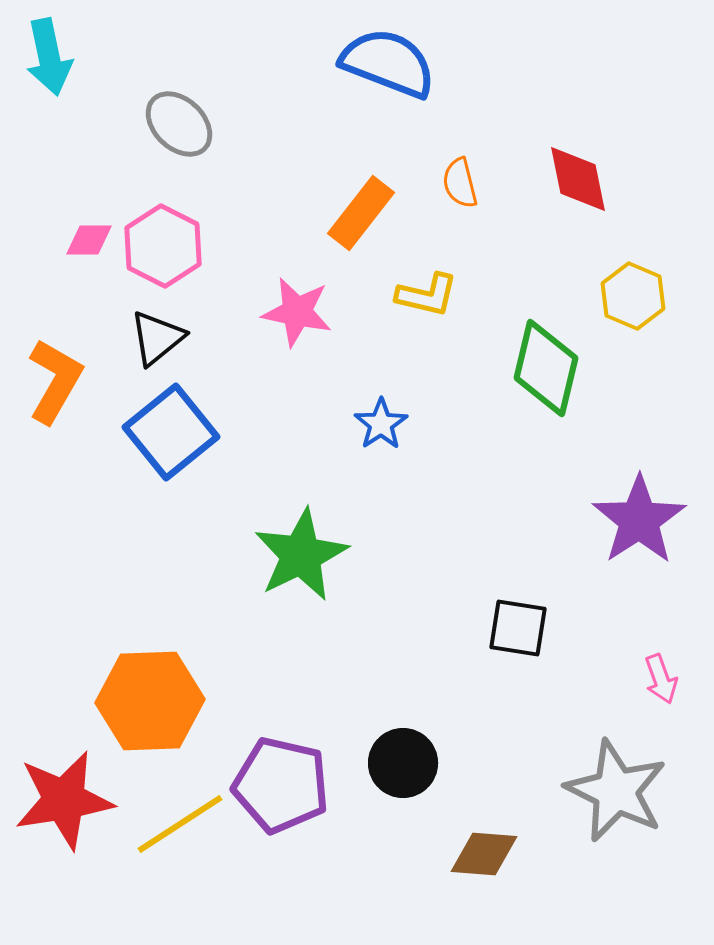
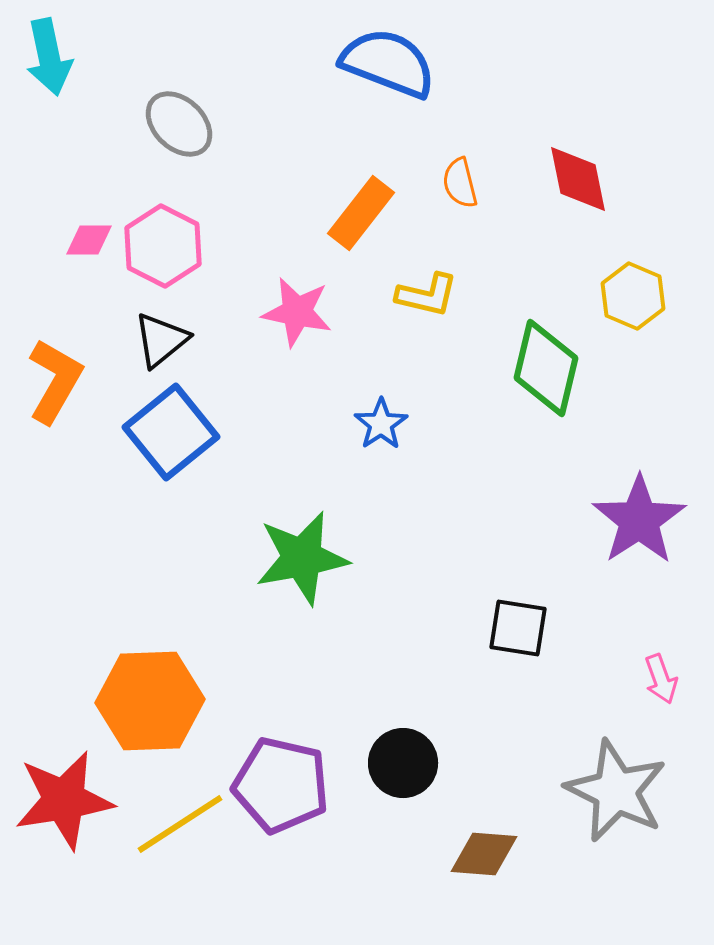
black triangle: moved 4 px right, 2 px down
green star: moved 1 px right, 3 px down; rotated 16 degrees clockwise
